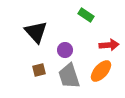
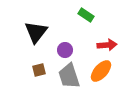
black triangle: rotated 20 degrees clockwise
red arrow: moved 2 px left
